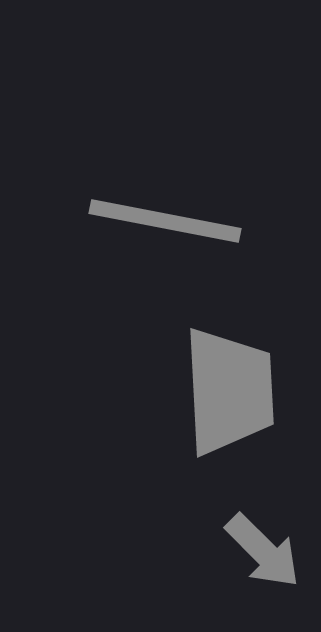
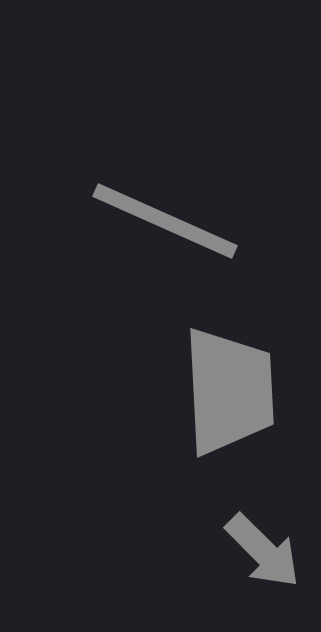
gray line: rotated 13 degrees clockwise
